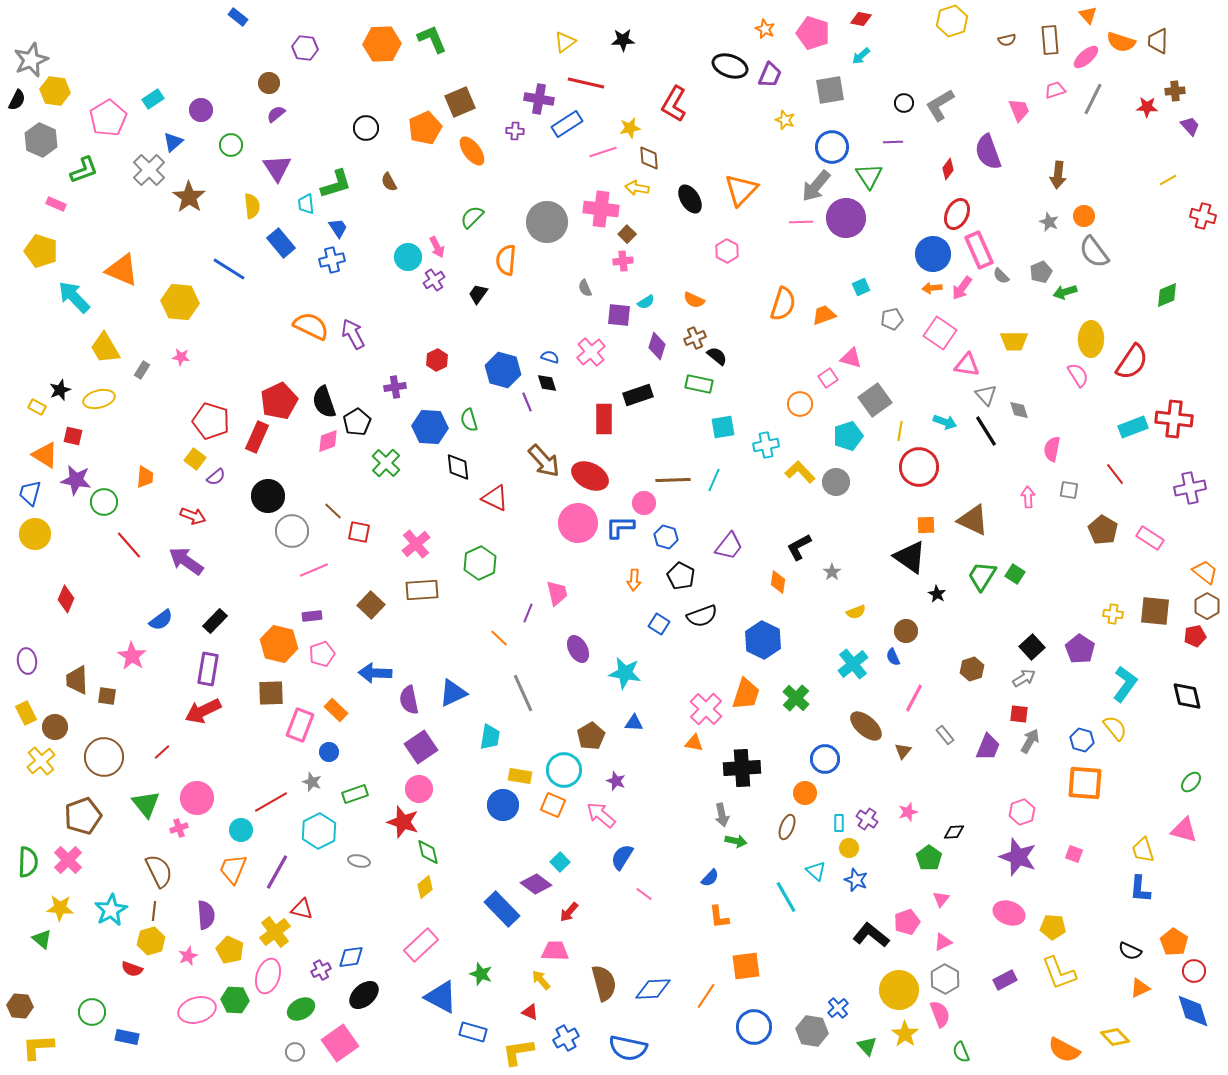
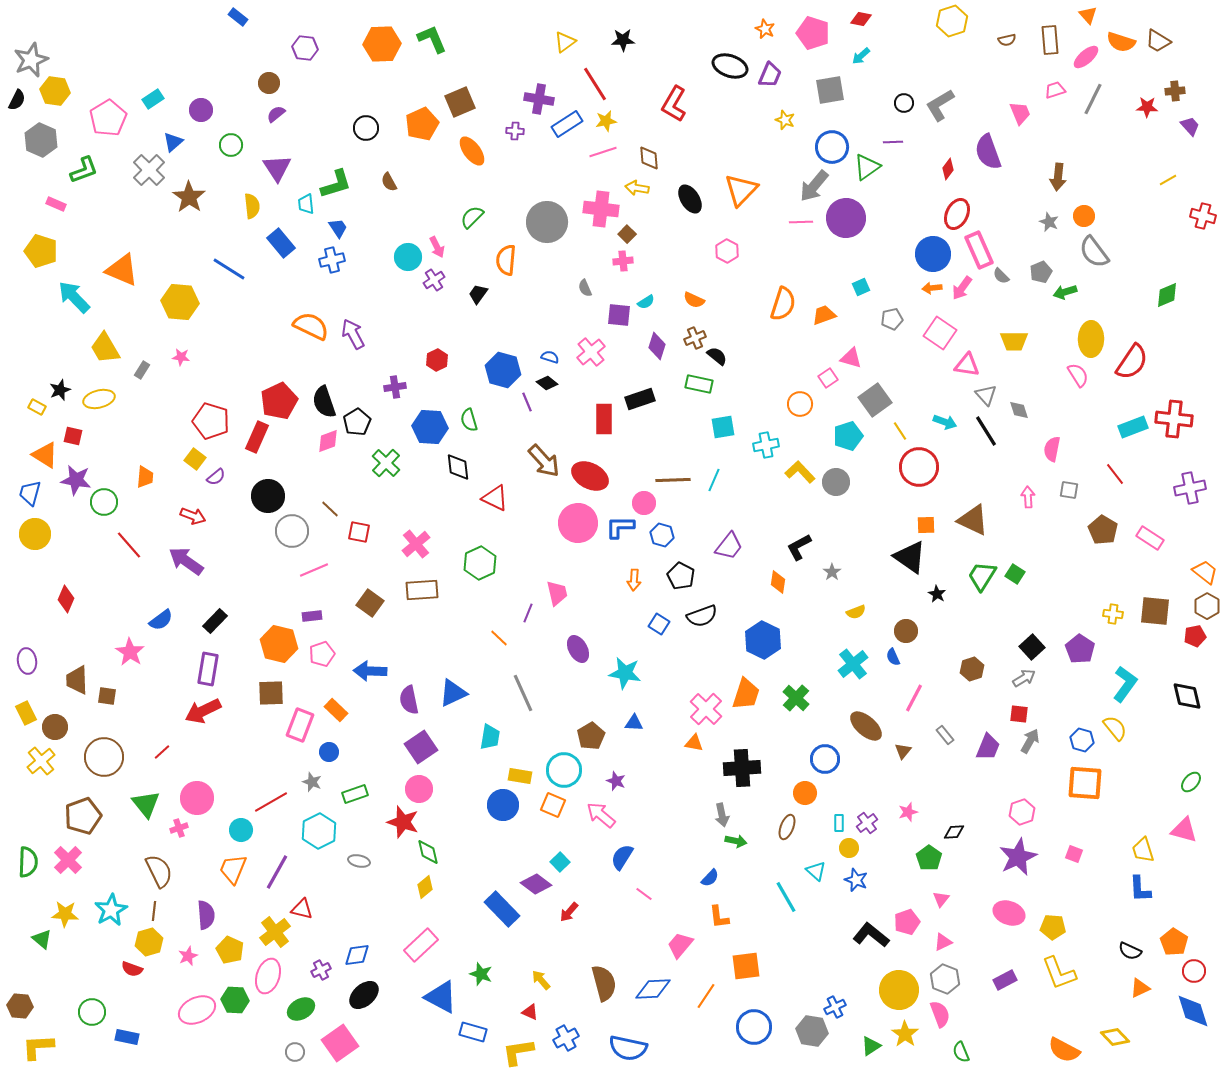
brown trapezoid at (1158, 41): rotated 60 degrees counterclockwise
red line at (586, 83): moved 9 px right, 1 px down; rotated 45 degrees clockwise
pink trapezoid at (1019, 110): moved 1 px right, 3 px down
orange pentagon at (425, 128): moved 3 px left, 4 px up
yellow star at (630, 128): moved 24 px left, 7 px up
brown arrow at (1058, 175): moved 2 px down
green triangle at (869, 176): moved 2 px left, 9 px up; rotated 28 degrees clockwise
gray arrow at (816, 186): moved 2 px left
black diamond at (547, 383): rotated 35 degrees counterclockwise
black rectangle at (638, 395): moved 2 px right, 4 px down
yellow line at (900, 431): rotated 42 degrees counterclockwise
brown line at (333, 511): moved 3 px left, 2 px up
blue hexagon at (666, 537): moved 4 px left, 2 px up
brown square at (371, 605): moved 1 px left, 2 px up; rotated 8 degrees counterclockwise
pink star at (132, 656): moved 2 px left, 4 px up
blue arrow at (375, 673): moved 5 px left, 2 px up
purple cross at (867, 819): moved 4 px down; rotated 20 degrees clockwise
purple star at (1018, 857): rotated 27 degrees clockwise
blue L-shape at (1140, 889): rotated 8 degrees counterclockwise
yellow star at (60, 908): moved 5 px right, 6 px down
yellow hexagon at (151, 941): moved 2 px left, 1 px down
pink trapezoid at (555, 951): moved 125 px right, 6 px up; rotated 52 degrees counterclockwise
blue diamond at (351, 957): moved 6 px right, 2 px up
gray hexagon at (945, 979): rotated 8 degrees counterclockwise
blue cross at (838, 1008): moved 3 px left, 1 px up; rotated 15 degrees clockwise
pink ellipse at (197, 1010): rotated 9 degrees counterclockwise
green triangle at (867, 1046): moved 4 px right; rotated 40 degrees clockwise
